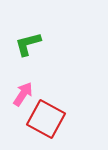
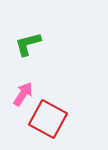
red square: moved 2 px right
